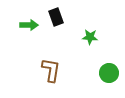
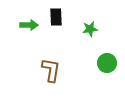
black rectangle: rotated 18 degrees clockwise
green star: moved 8 px up; rotated 14 degrees counterclockwise
green circle: moved 2 px left, 10 px up
